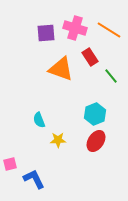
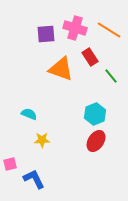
purple square: moved 1 px down
cyan semicircle: moved 10 px left, 6 px up; rotated 133 degrees clockwise
yellow star: moved 16 px left
